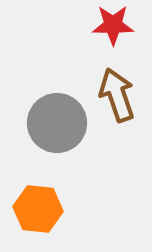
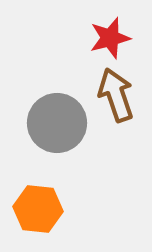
red star: moved 3 px left, 13 px down; rotated 15 degrees counterclockwise
brown arrow: moved 1 px left
